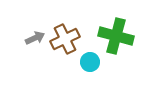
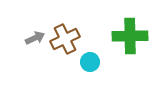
green cross: moved 14 px right; rotated 16 degrees counterclockwise
